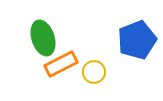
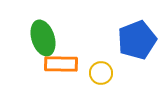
orange rectangle: rotated 28 degrees clockwise
yellow circle: moved 7 px right, 1 px down
